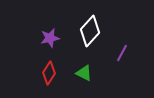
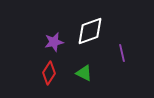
white diamond: rotated 28 degrees clockwise
purple star: moved 4 px right, 4 px down
purple line: rotated 42 degrees counterclockwise
